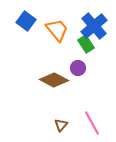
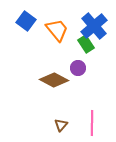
pink line: rotated 30 degrees clockwise
